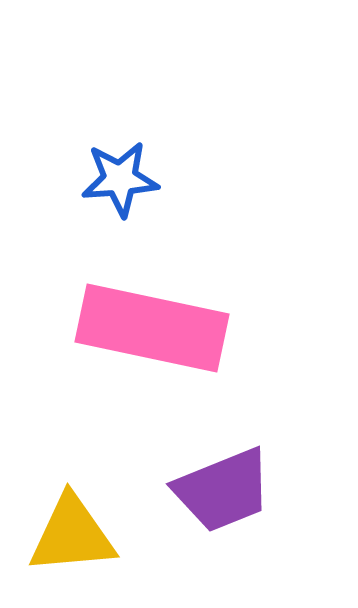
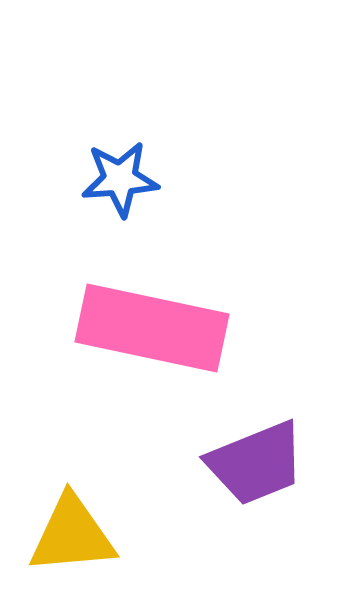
purple trapezoid: moved 33 px right, 27 px up
